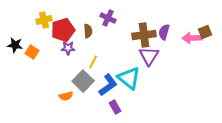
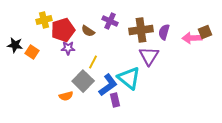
purple cross: moved 2 px right, 3 px down
brown semicircle: rotated 128 degrees clockwise
brown cross: moved 3 px left, 5 px up
purple rectangle: moved 7 px up; rotated 16 degrees clockwise
